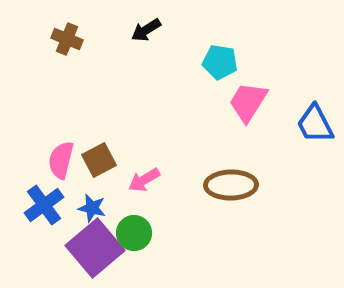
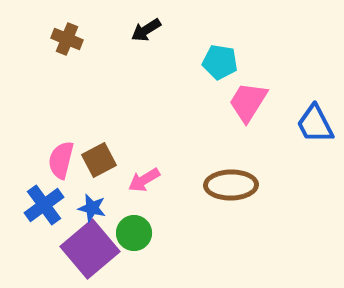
purple square: moved 5 px left, 1 px down
